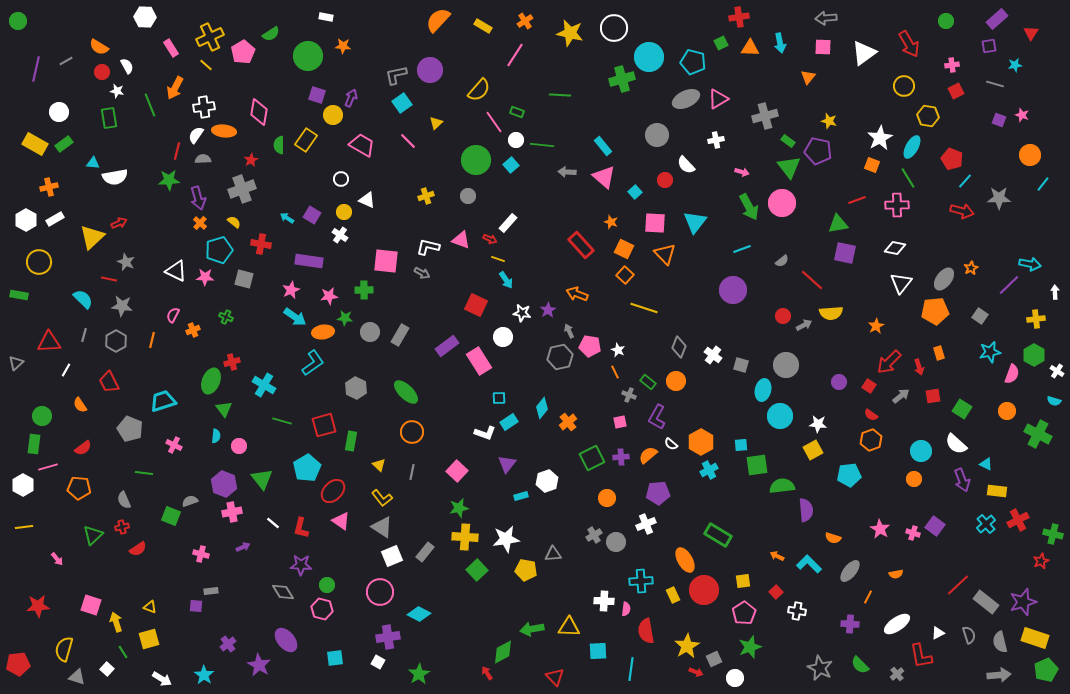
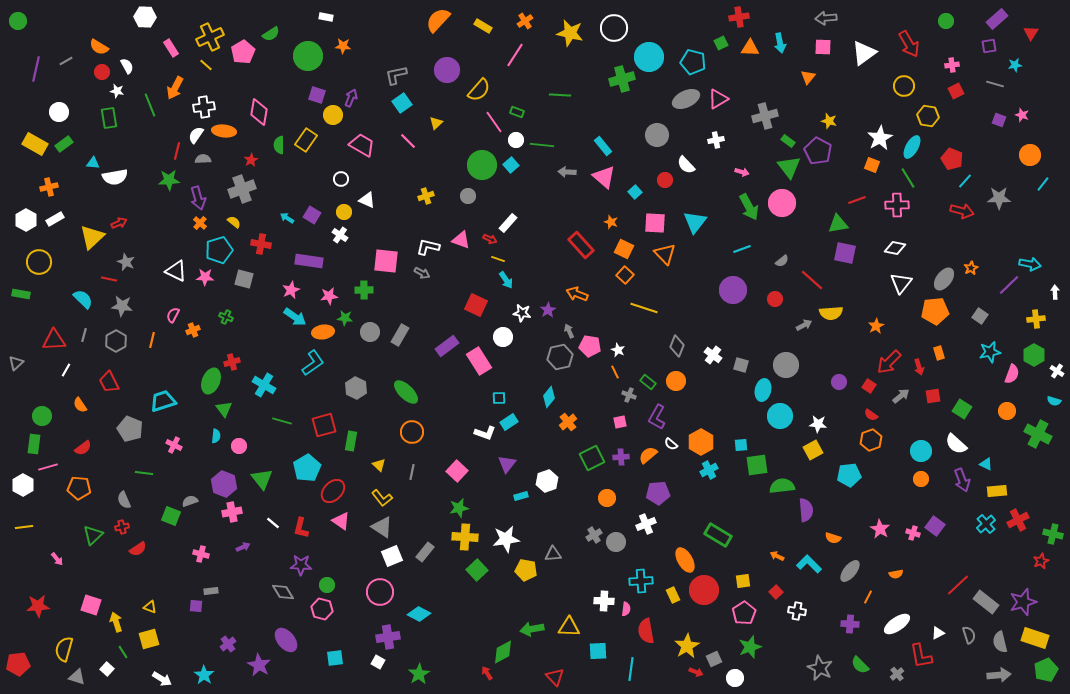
purple circle at (430, 70): moved 17 px right
purple pentagon at (818, 151): rotated 16 degrees clockwise
green circle at (476, 160): moved 6 px right, 5 px down
green rectangle at (19, 295): moved 2 px right, 1 px up
red circle at (783, 316): moved 8 px left, 17 px up
red triangle at (49, 342): moved 5 px right, 2 px up
gray diamond at (679, 347): moved 2 px left, 1 px up
cyan diamond at (542, 408): moved 7 px right, 11 px up
orange circle at (914, 479): moved 7 px right
yellow rectangle at (997, 491): rotated 12 degrees counterclockwise
